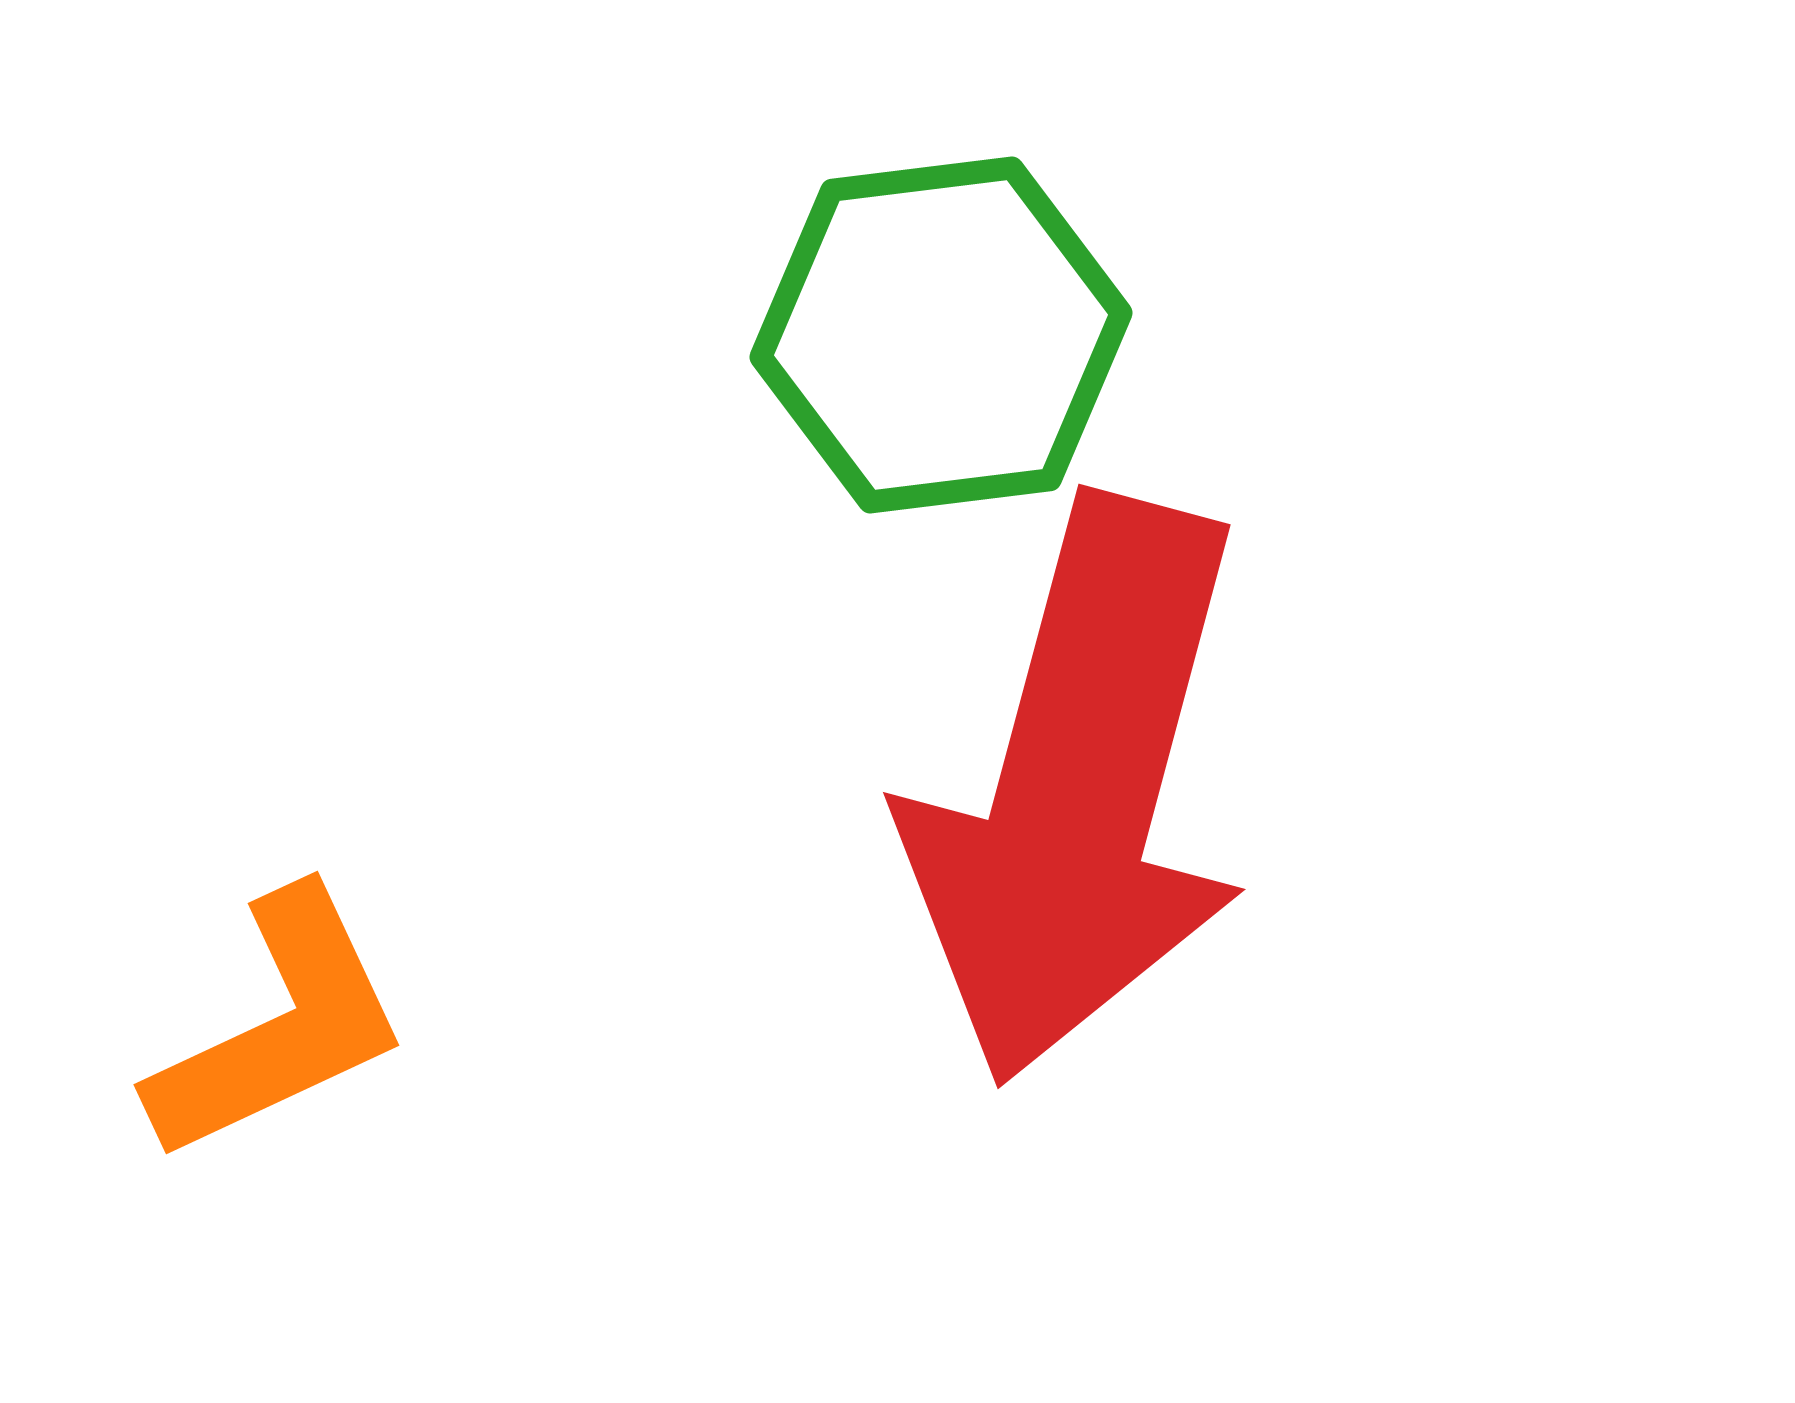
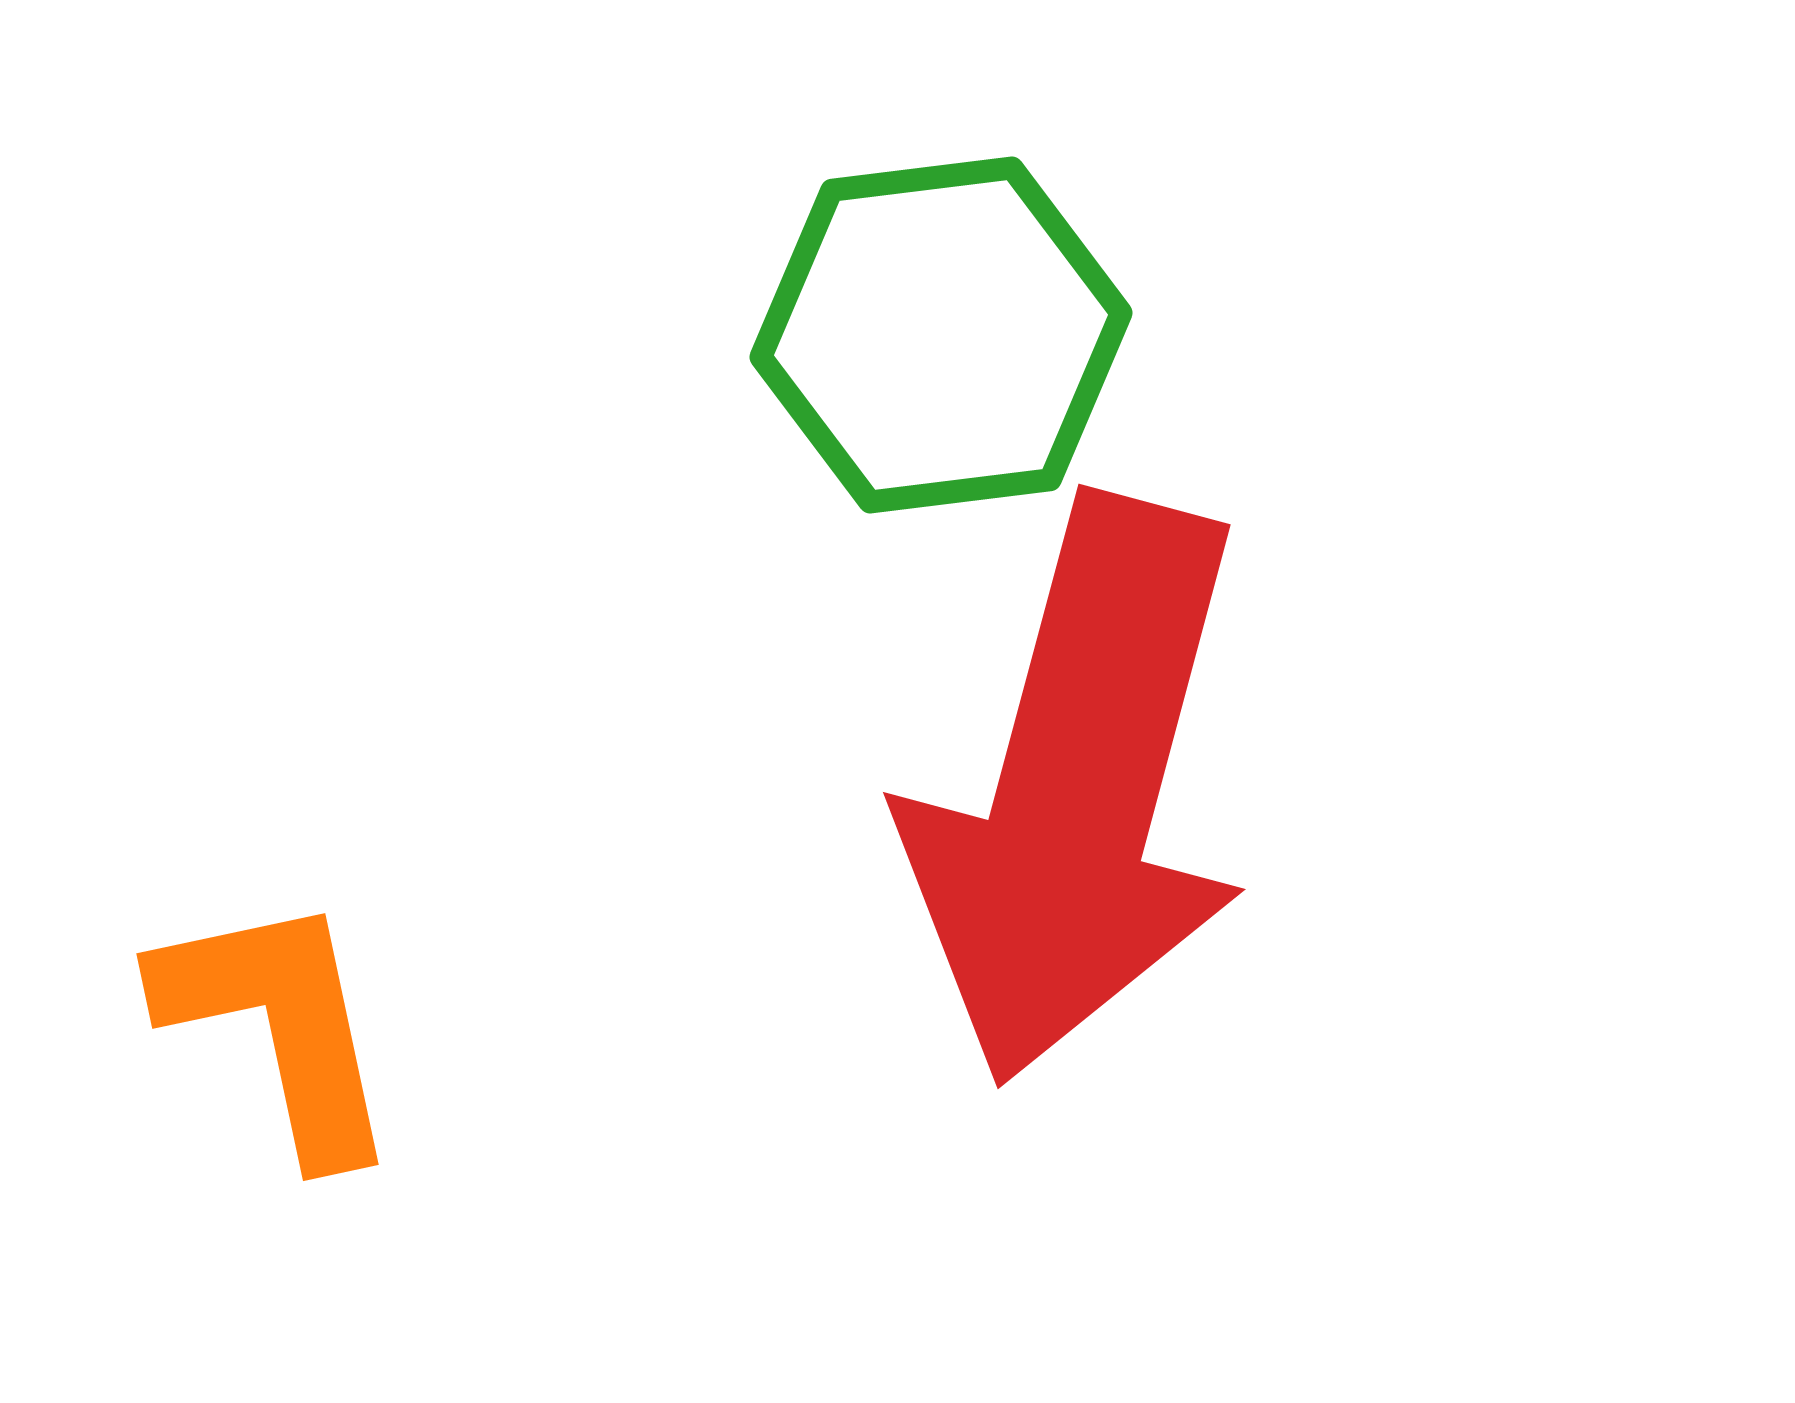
orange L-shape: rotated 77 degrees counterclockwise
